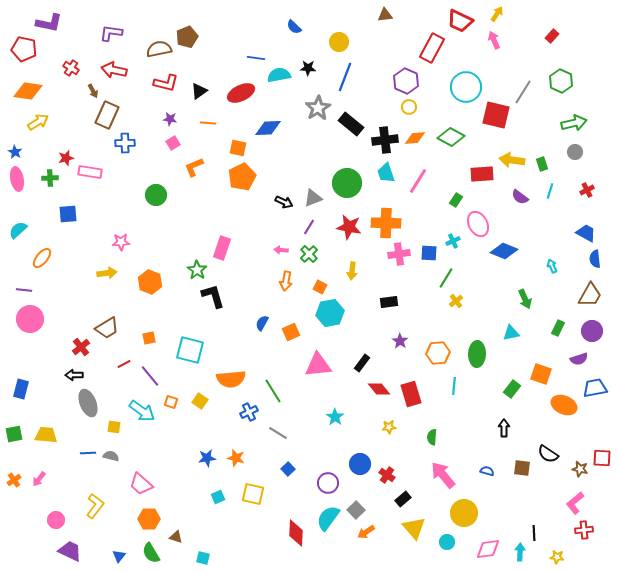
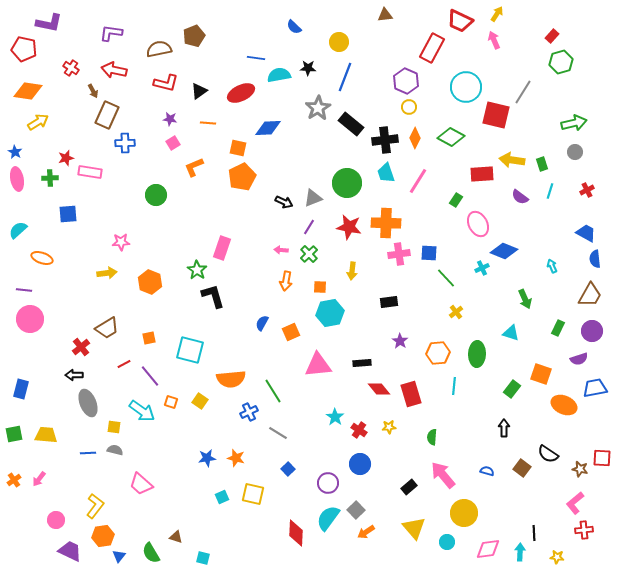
brown pentagon at (187, 37): moved 7 px right, 1 px up
green hexagon at (561, 81): moved 19 px up; rotated 20 degrees clockwise
orange diamond at (415, 138): rotated 60 degrees counterclockwise
cyan cross at (453, 241): moved 29 px right, 27 px down
orange ellipse at (42, 258): rotated 70 degrees clockwise
green line at (446, 278): rotated 75 degrees counterclockwise
orange square at (320, 287): rotated 24 degrees counterclockwise
yellow cross at (456, 301): moved 11 px down
cyan triangle at (511, 333): rotated 30 degrees clockwise
black rectangle at (362, 363): rotated 48 degrees clockwise
gray semicircle at (111, 456): moved 4 px right, 6 px up
brown square at (522, 468): rotated 30 degrees clockwise
red cross at (387, 475): moved 28 px left, 45 px up
cyan square at (218, 497): moved 4 px right
black rectangle at (403, 499): moved 6 px right, 12 px up
orange hexagon at (149, 519): moved 46 px left, 17 px down; rotated 10 degrees counterclockwise
